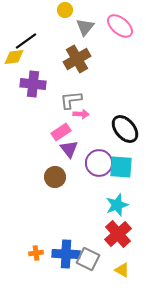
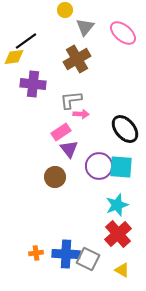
pink ellipse: moved 3 px right, 7 px down
purple circle: moved 3 px down
